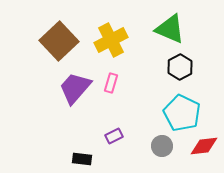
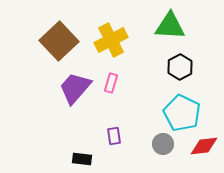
green triangle: moved 3 px up; rotated 20 degrees counterclockwise
purple rectangle: rotated 72 degrees counterclockwise
gray circle: moved 1 px right, 2 px up
